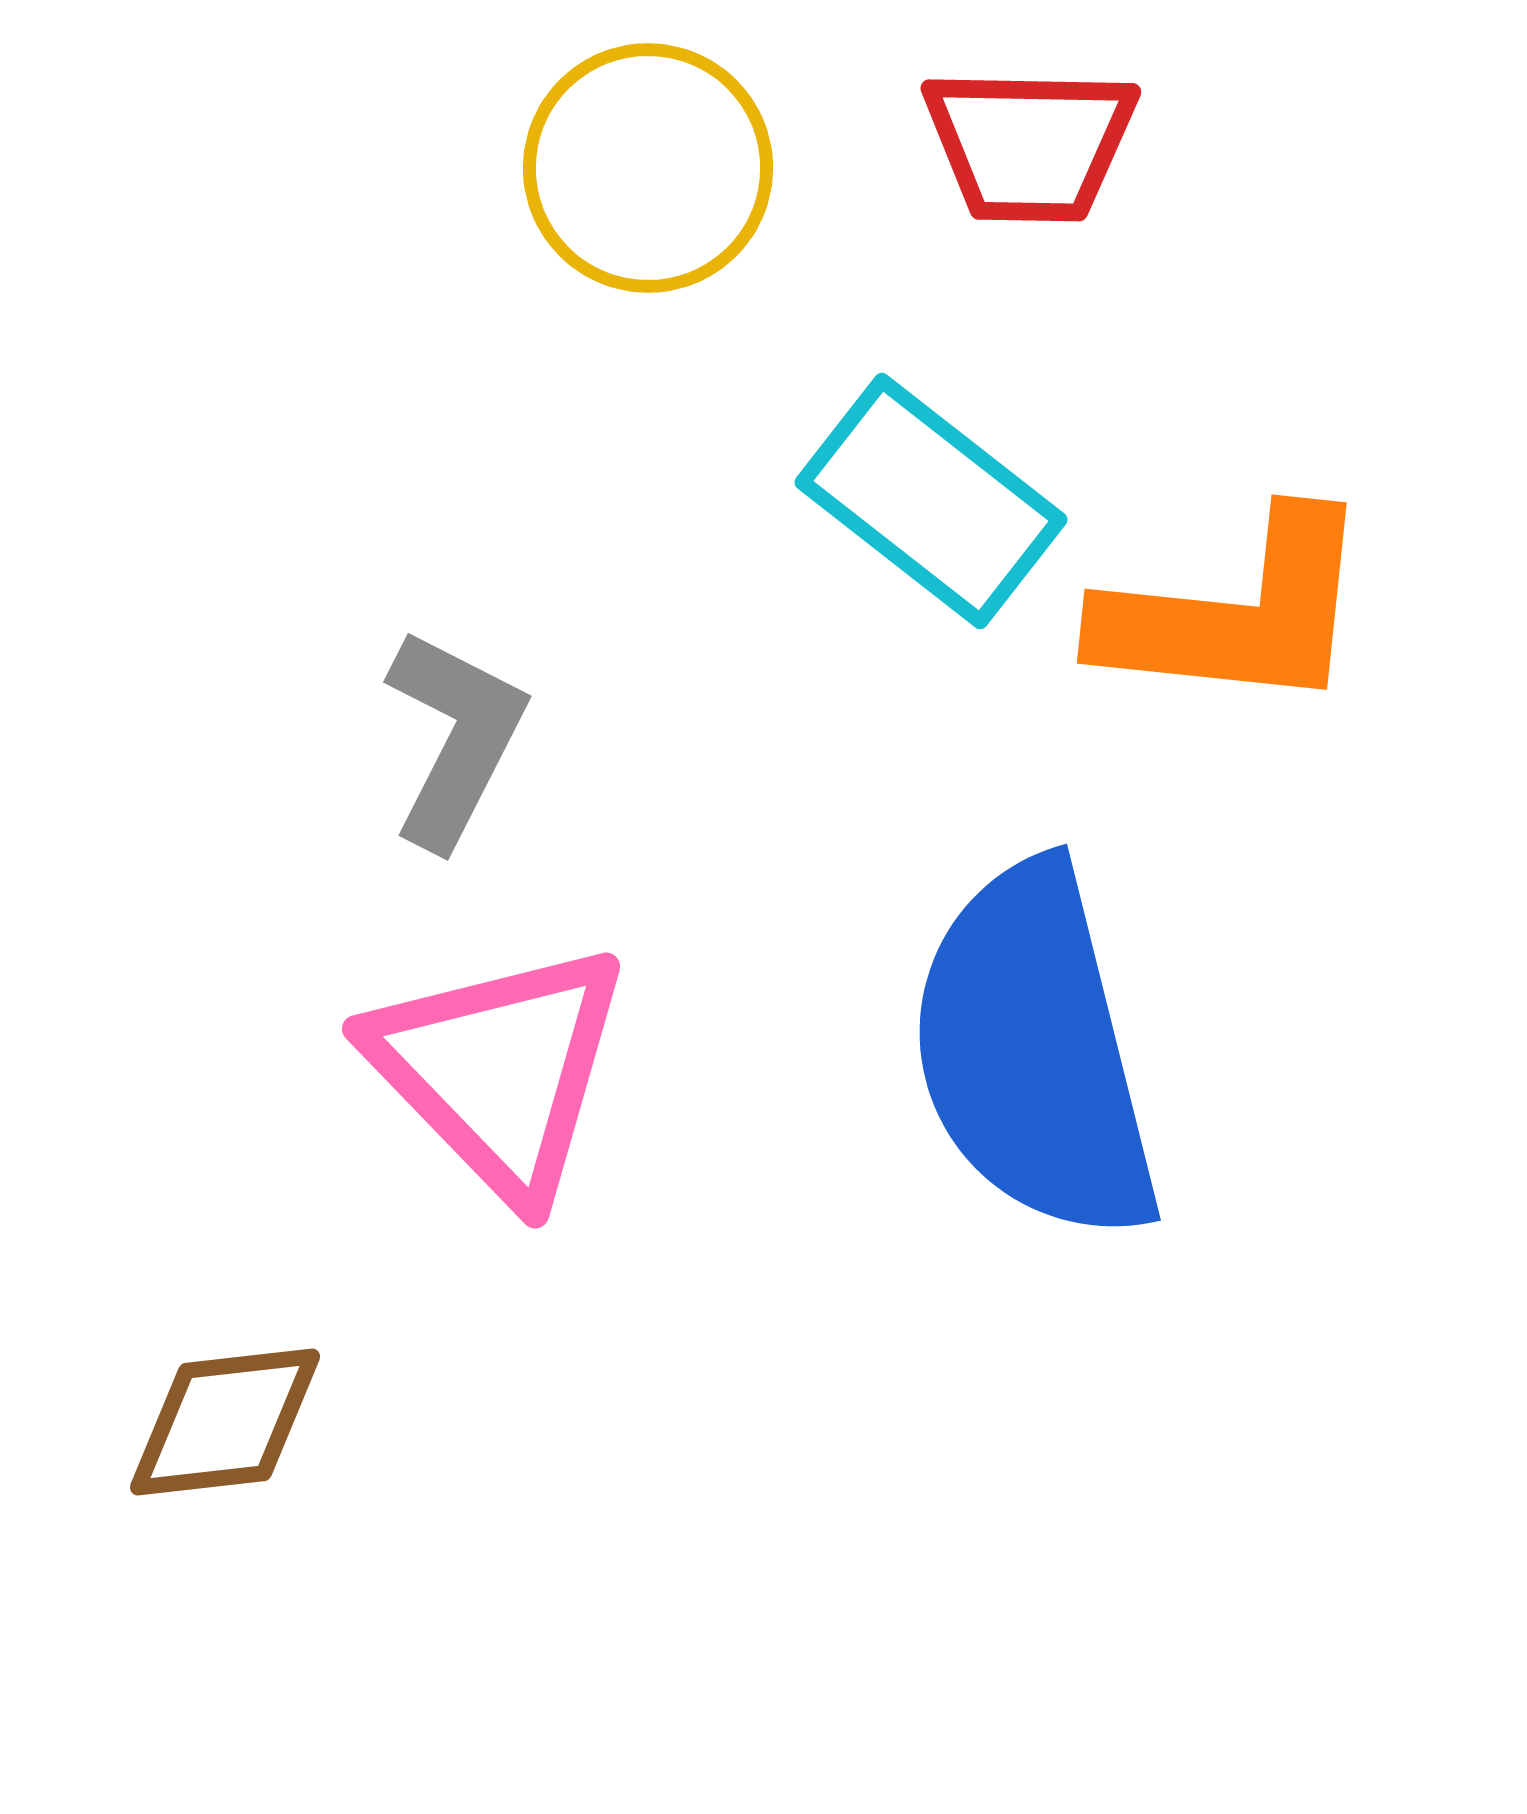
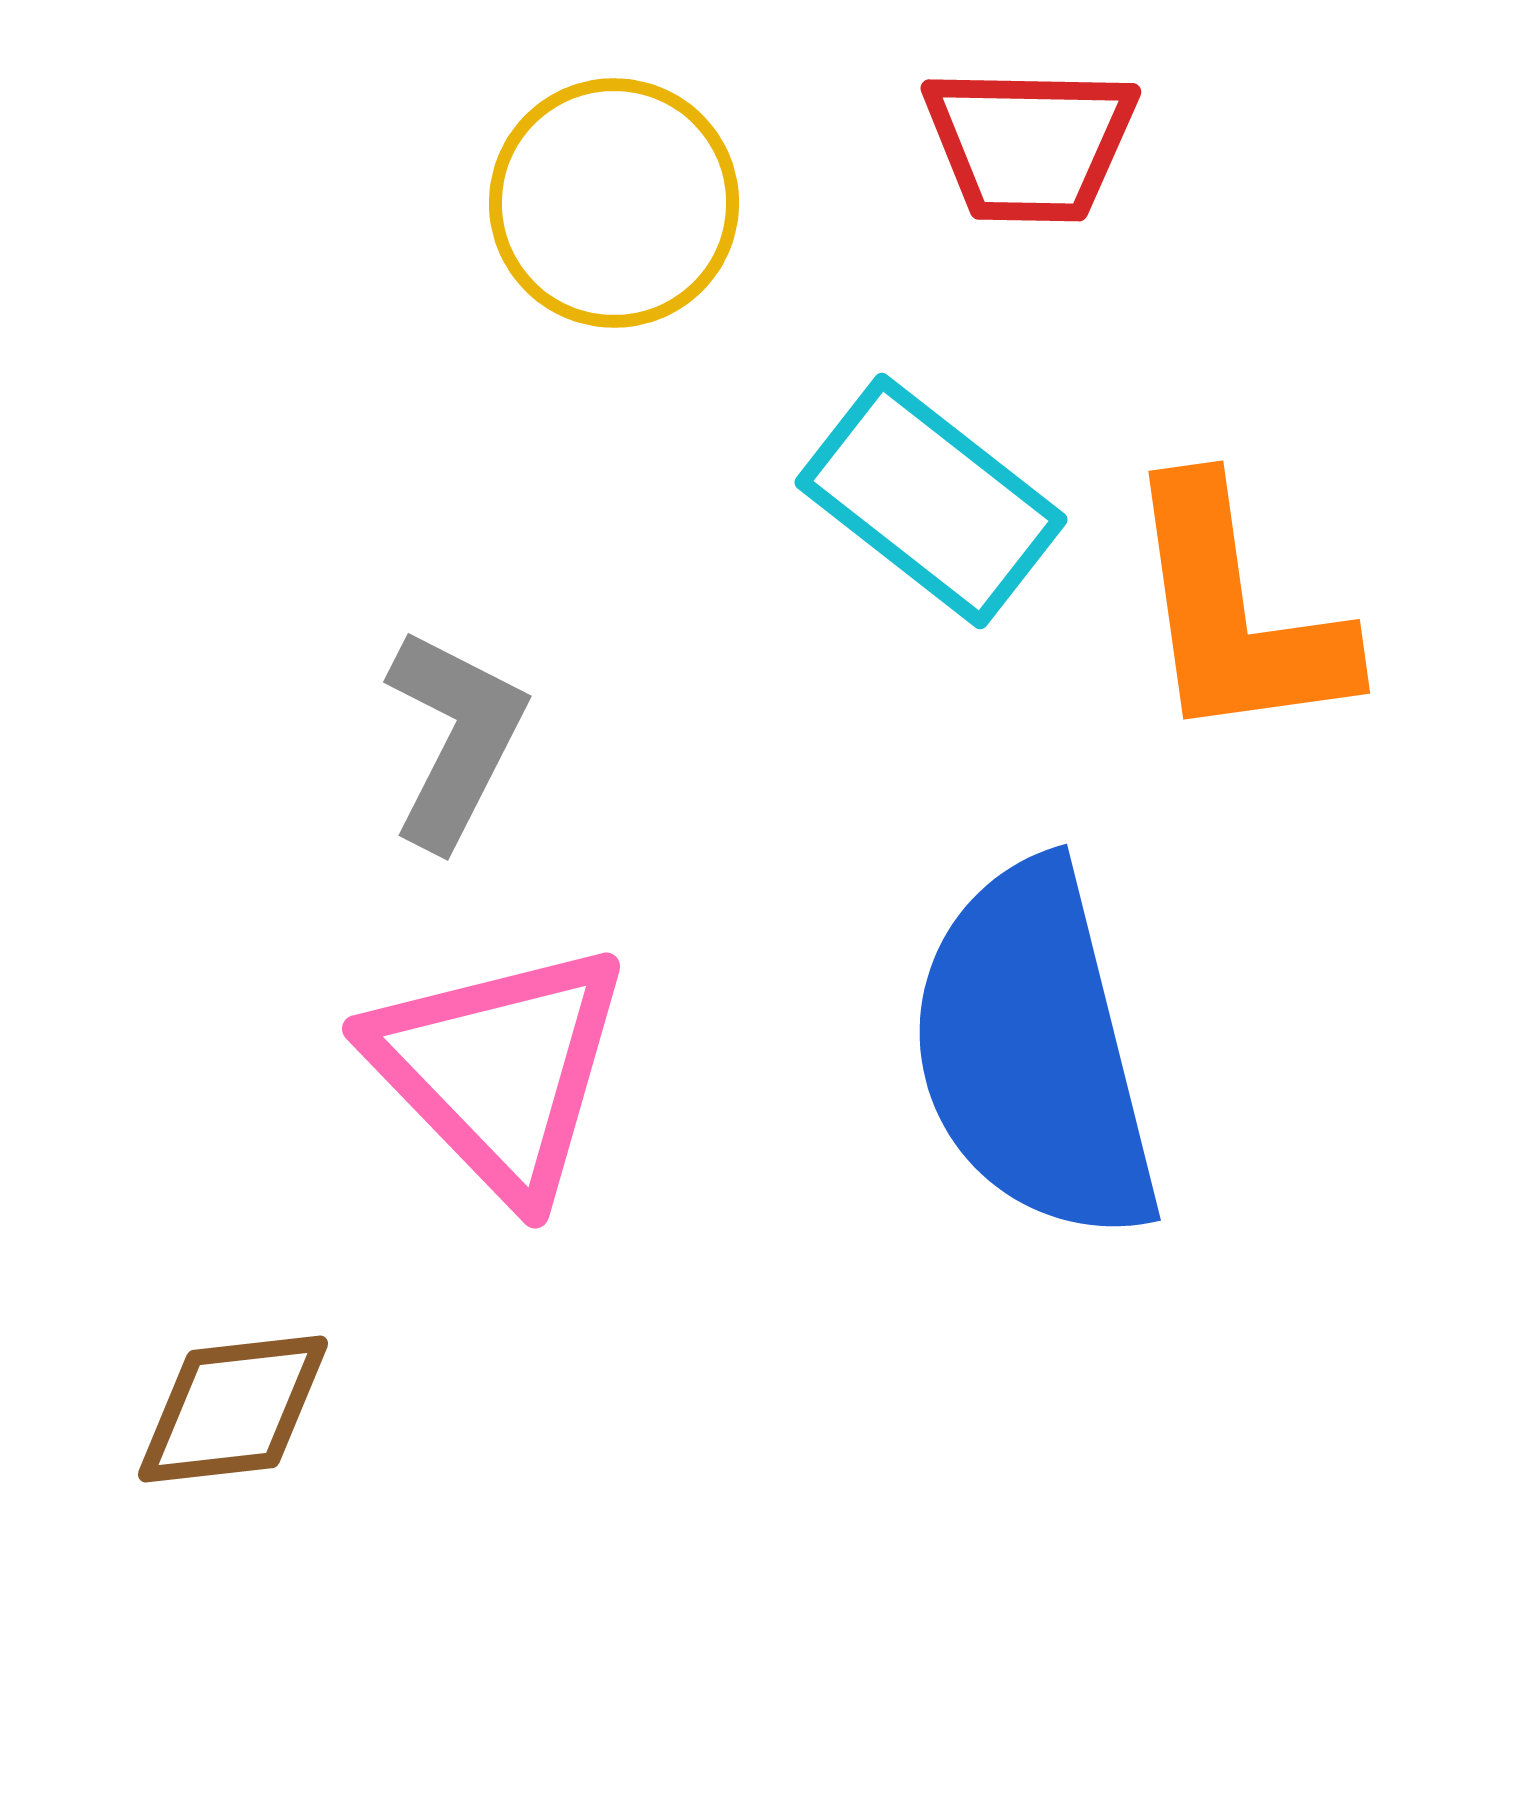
yellow circle: moved 34 px left, 35 px down
orange L-shape: rotated 76 degrees clockwise
brown diamond: moved 8 px right, 13 px up
